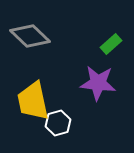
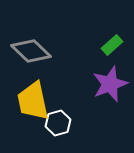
gray diamond: moved 1 px right, 15 px down
green rectangle: moved 1 px right, 1 px down
purple star: moved 12 px right, 1 px down; rotated 27 degrees counterclockwise
